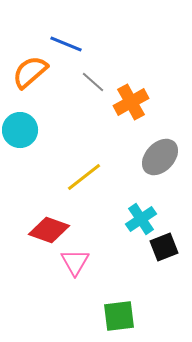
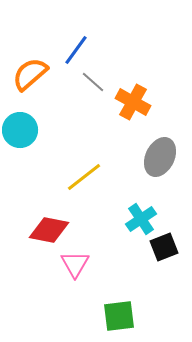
blue line: moved 10 px right, 6 px down; rotated 76 degrees counterclockwise
orange semicircle: moved 2 px down
orange cross: moved 2 px right; rotated 32 degrees counterclockwise
gray ellipse: rotated 18 degrees counterclockwise
red diamond: rotated 9 degrees counterclockwise
pink triangle: moved 2 px down
